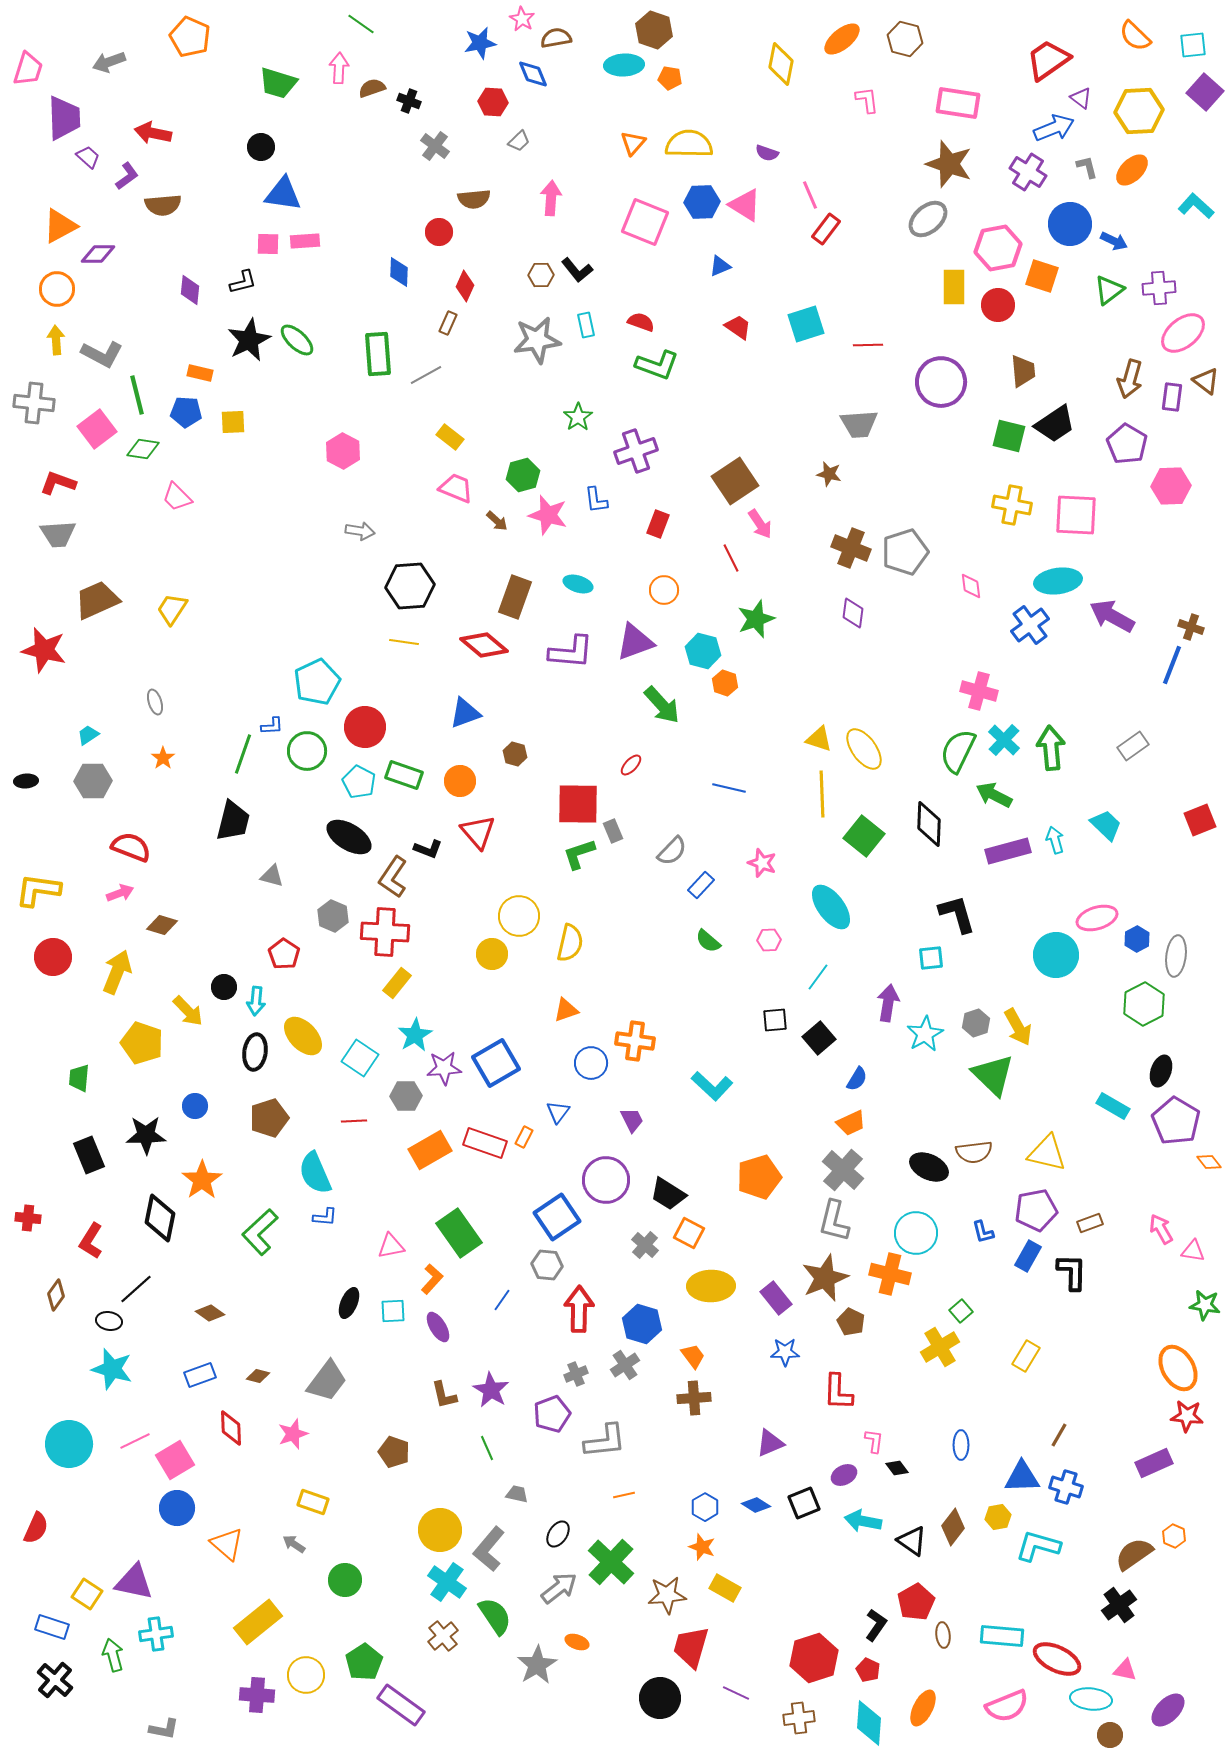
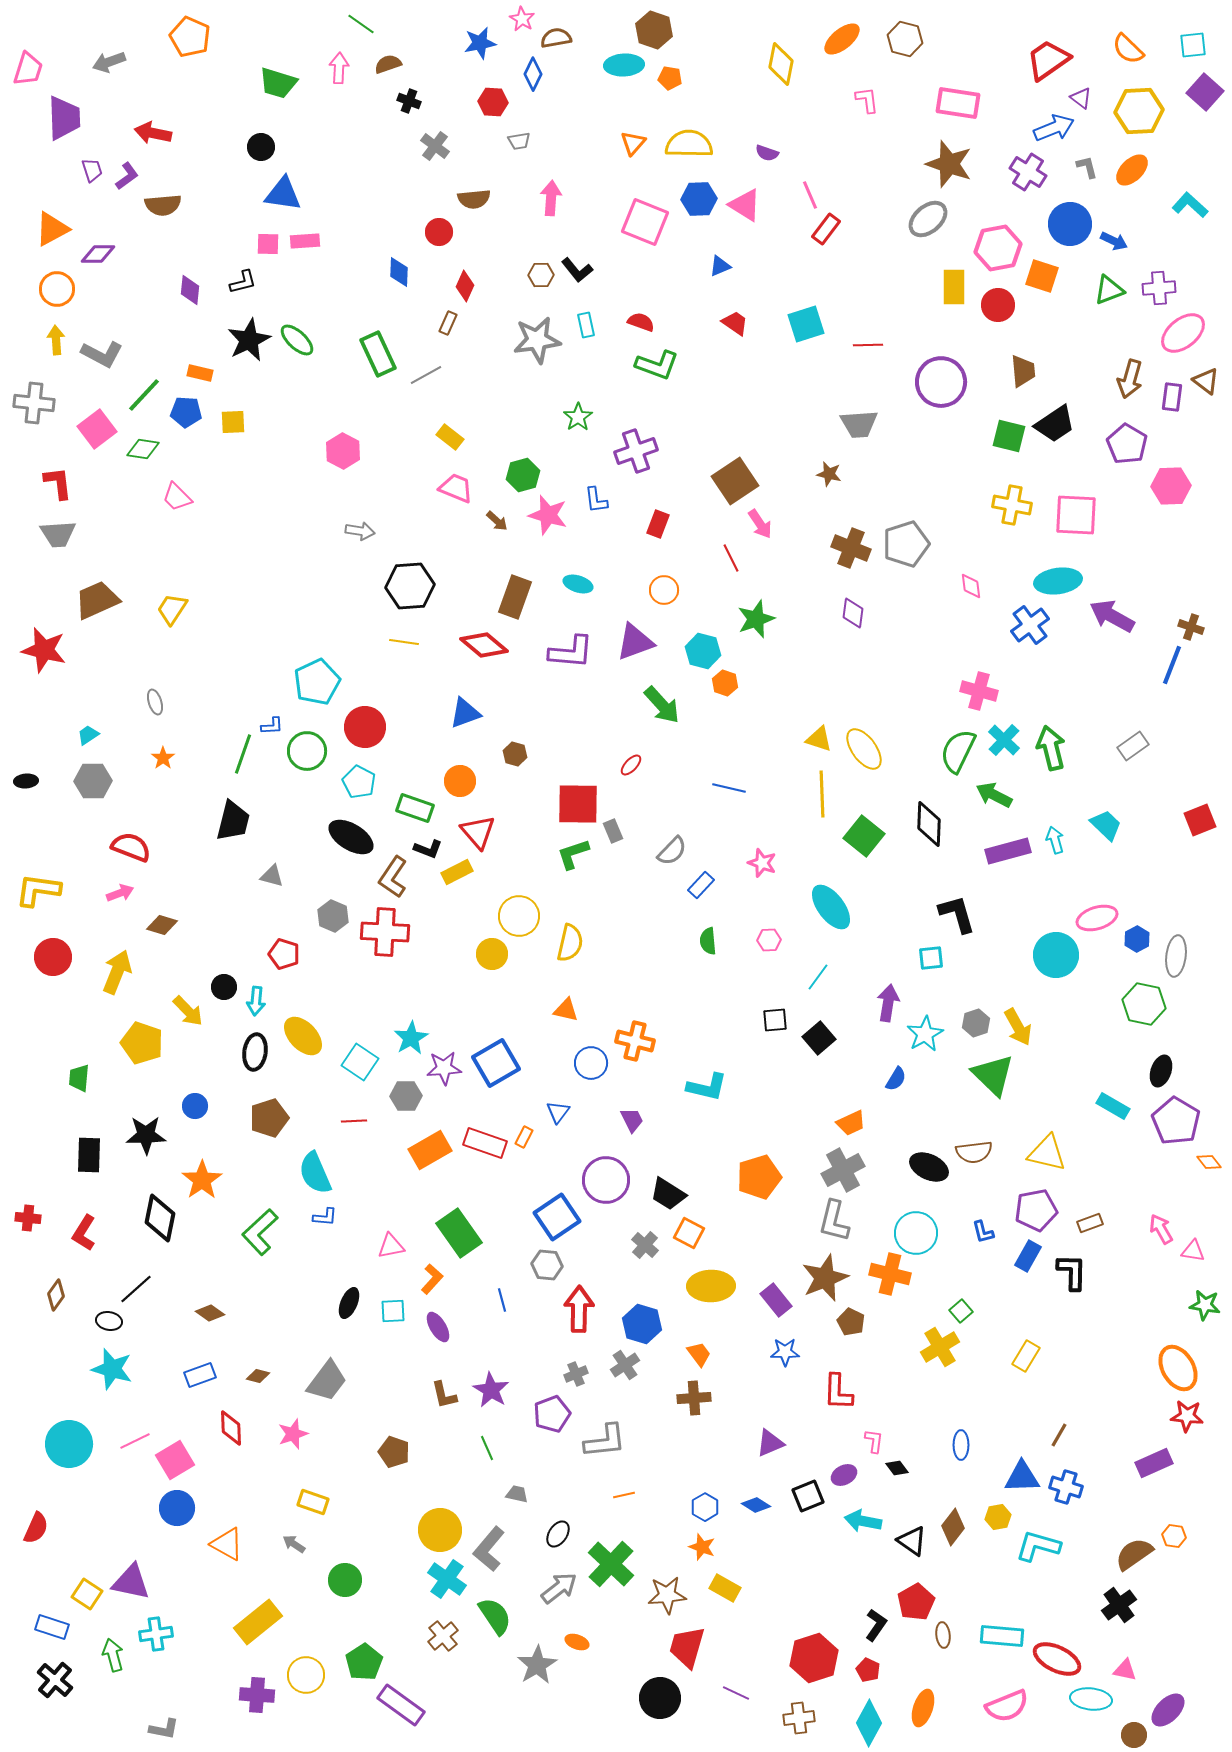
orange semicircle at (1135, 36): moved 7 px left, 13 px down
blue diamond at (533, 74): rotated 48 degrees clockwise
brown semicircle at (372, 88): moved 16 px right, 24 px up
gray trapezoid at (519, 141): rotated 35 degrees clockwise
purple trapezoid at (88, 157): moved 4 px right, 13 px down; rotated 30 degrees clockwise
blue hexagon at (702, 202): moved 3 px left, 3 px up
cyan L-shape at (1196, 206): moved 6 px left, 1 px up
orange triangle at (60, 226): moved 8 px left, 3 px down
green triangle at (1109, 290): rotated 16 degrees clockwise
red trapezoid at (738, 327): moved 3 px left, 4 px up
green rectangle at (378, 354): rotated 21 degrees counterclockwise
green line at (137, 395): moved 7 px right; rotated 57 degrees clockwise
red L-shape at (58, 483): rotated 63 degrees clockwise
gray pentagon at (905, 552): moved 1 px right, 8 px up
green arrow at (1051, 748): rotated 9 degrees counterclockwise
green rectangle at (404, 775): moved 11 px right, 33 px down
black ellipse at (349, 837): moved 2 px right
green L-shape at (579, 854): moved 6 px left
green semicircle at (708, 941): rotated 44 degrees clockwise
red pentagon at (284, 954): rotated 16 degrees counterclockwise
yellow rectangle at (397, 983): moved 60 px right, 111 px up; rotated 24 degrees clockwise
green hexagon at (1144, 1004): rotated 21 degrees counterclockwise
orange triangle at (566, 1010): rotated 32 degrees clockwise
cyan star at (415, 1035): moved 4 px left, 3 px down
orange cross at (635, 1041): rotated 6 degrees clockwise
cyan square at (360, 1058): moved 4 px down
blue semicircle at (857, 1079): moved 39 px right
cyan L-shape at (712, 1086): moved 5 px left, 1 px down; rotated 30 degrees counterclockwise
black rectangle at (89, 1155): rotated 24 degrees clockwise
gray cross at (843, 1170): rotated 21 degrees clockwise
red L-shape at (91, 1241): moved 7 px left, 8 px up
purple rectangle at (776, 1298): moved 2 px down
blue line at (502, 1300): rotated 50 degrees counterclockwise
orange trapezoid at (693, 1356): moved 6 px right, 2 px up
black square at (804, 1503): moved 4 px right, 7 px up
orange hexagon at (1174, 1536): rotated 15 degrees counterclockwise
orange triangle at (227, 1544): rotated 12 degrees counterclockwise
green cross at (611, 1562): moved 2 px down
purple triangle at (134, 1582): moved 3 px left
cyan cross at (447, 1582): moved 3 px up
red trapezoid at (691, 1647): moved 4 px left
orange ellipse at (923, 1708): rotated 9 degrees counterclockwise
cyan diamond at (869, 1723): rotated 24 degrees clockwise
brown circle at (1110, 1735): moved 24 px right
